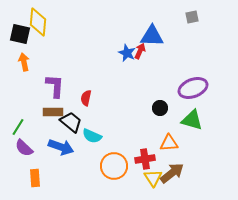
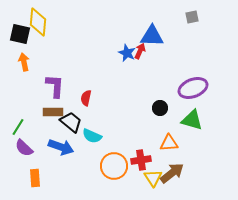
red cross: moved 4 px left, 1 px down
